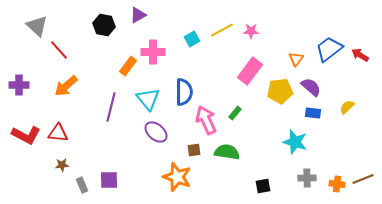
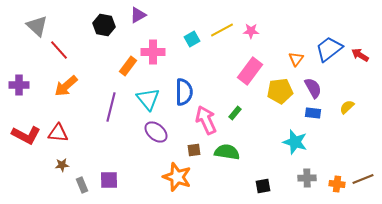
purple semicircle: moved 2 px right, 1 px down; rotated 20 degrees clockwise
